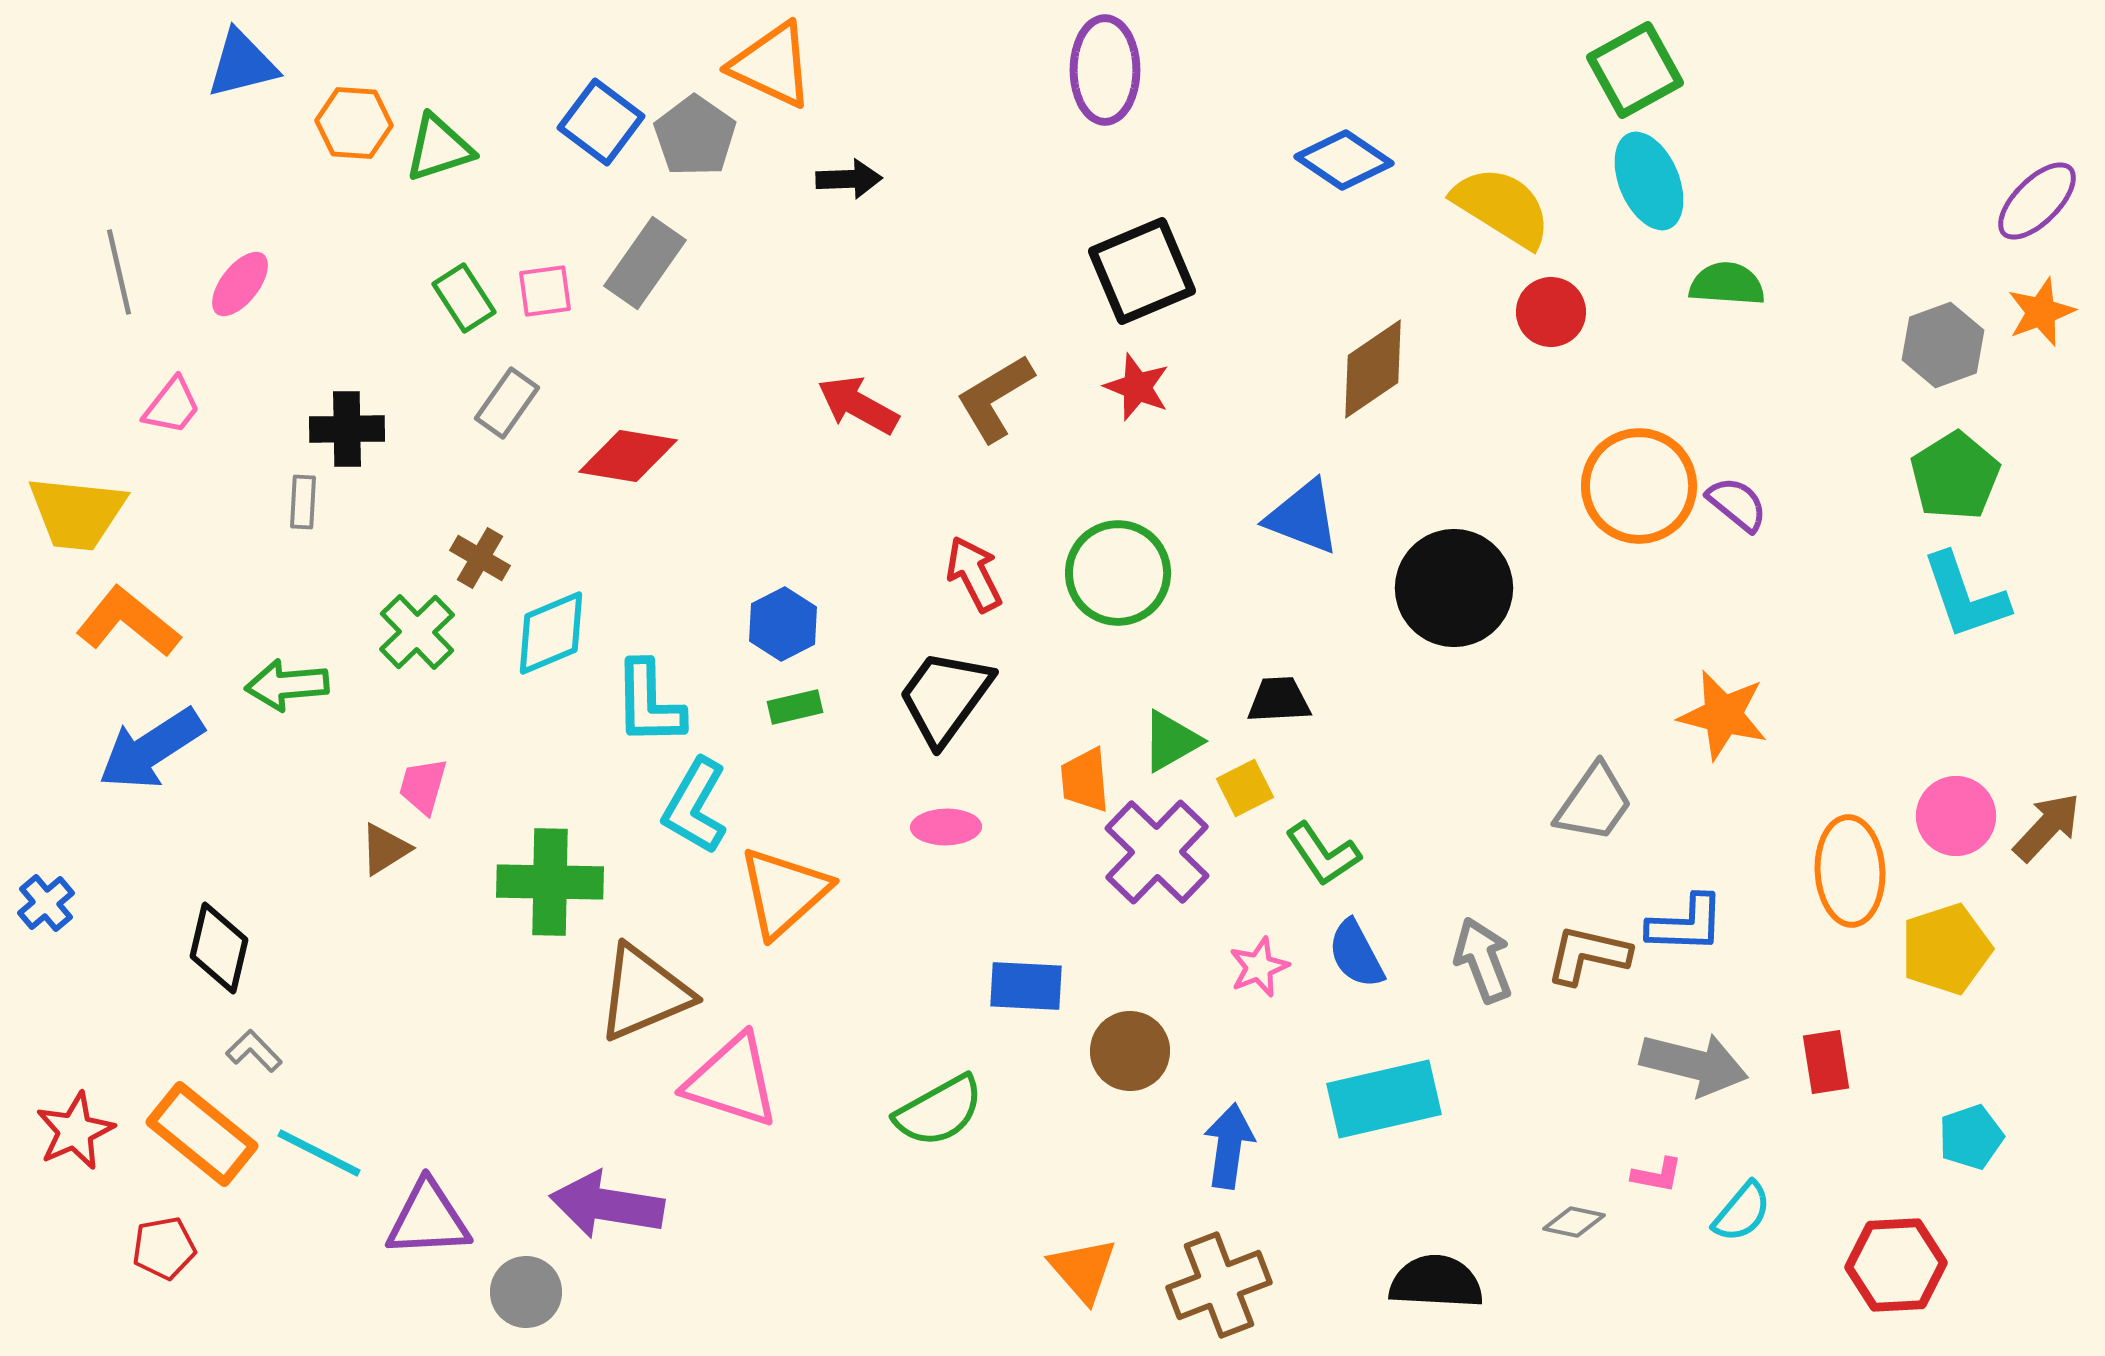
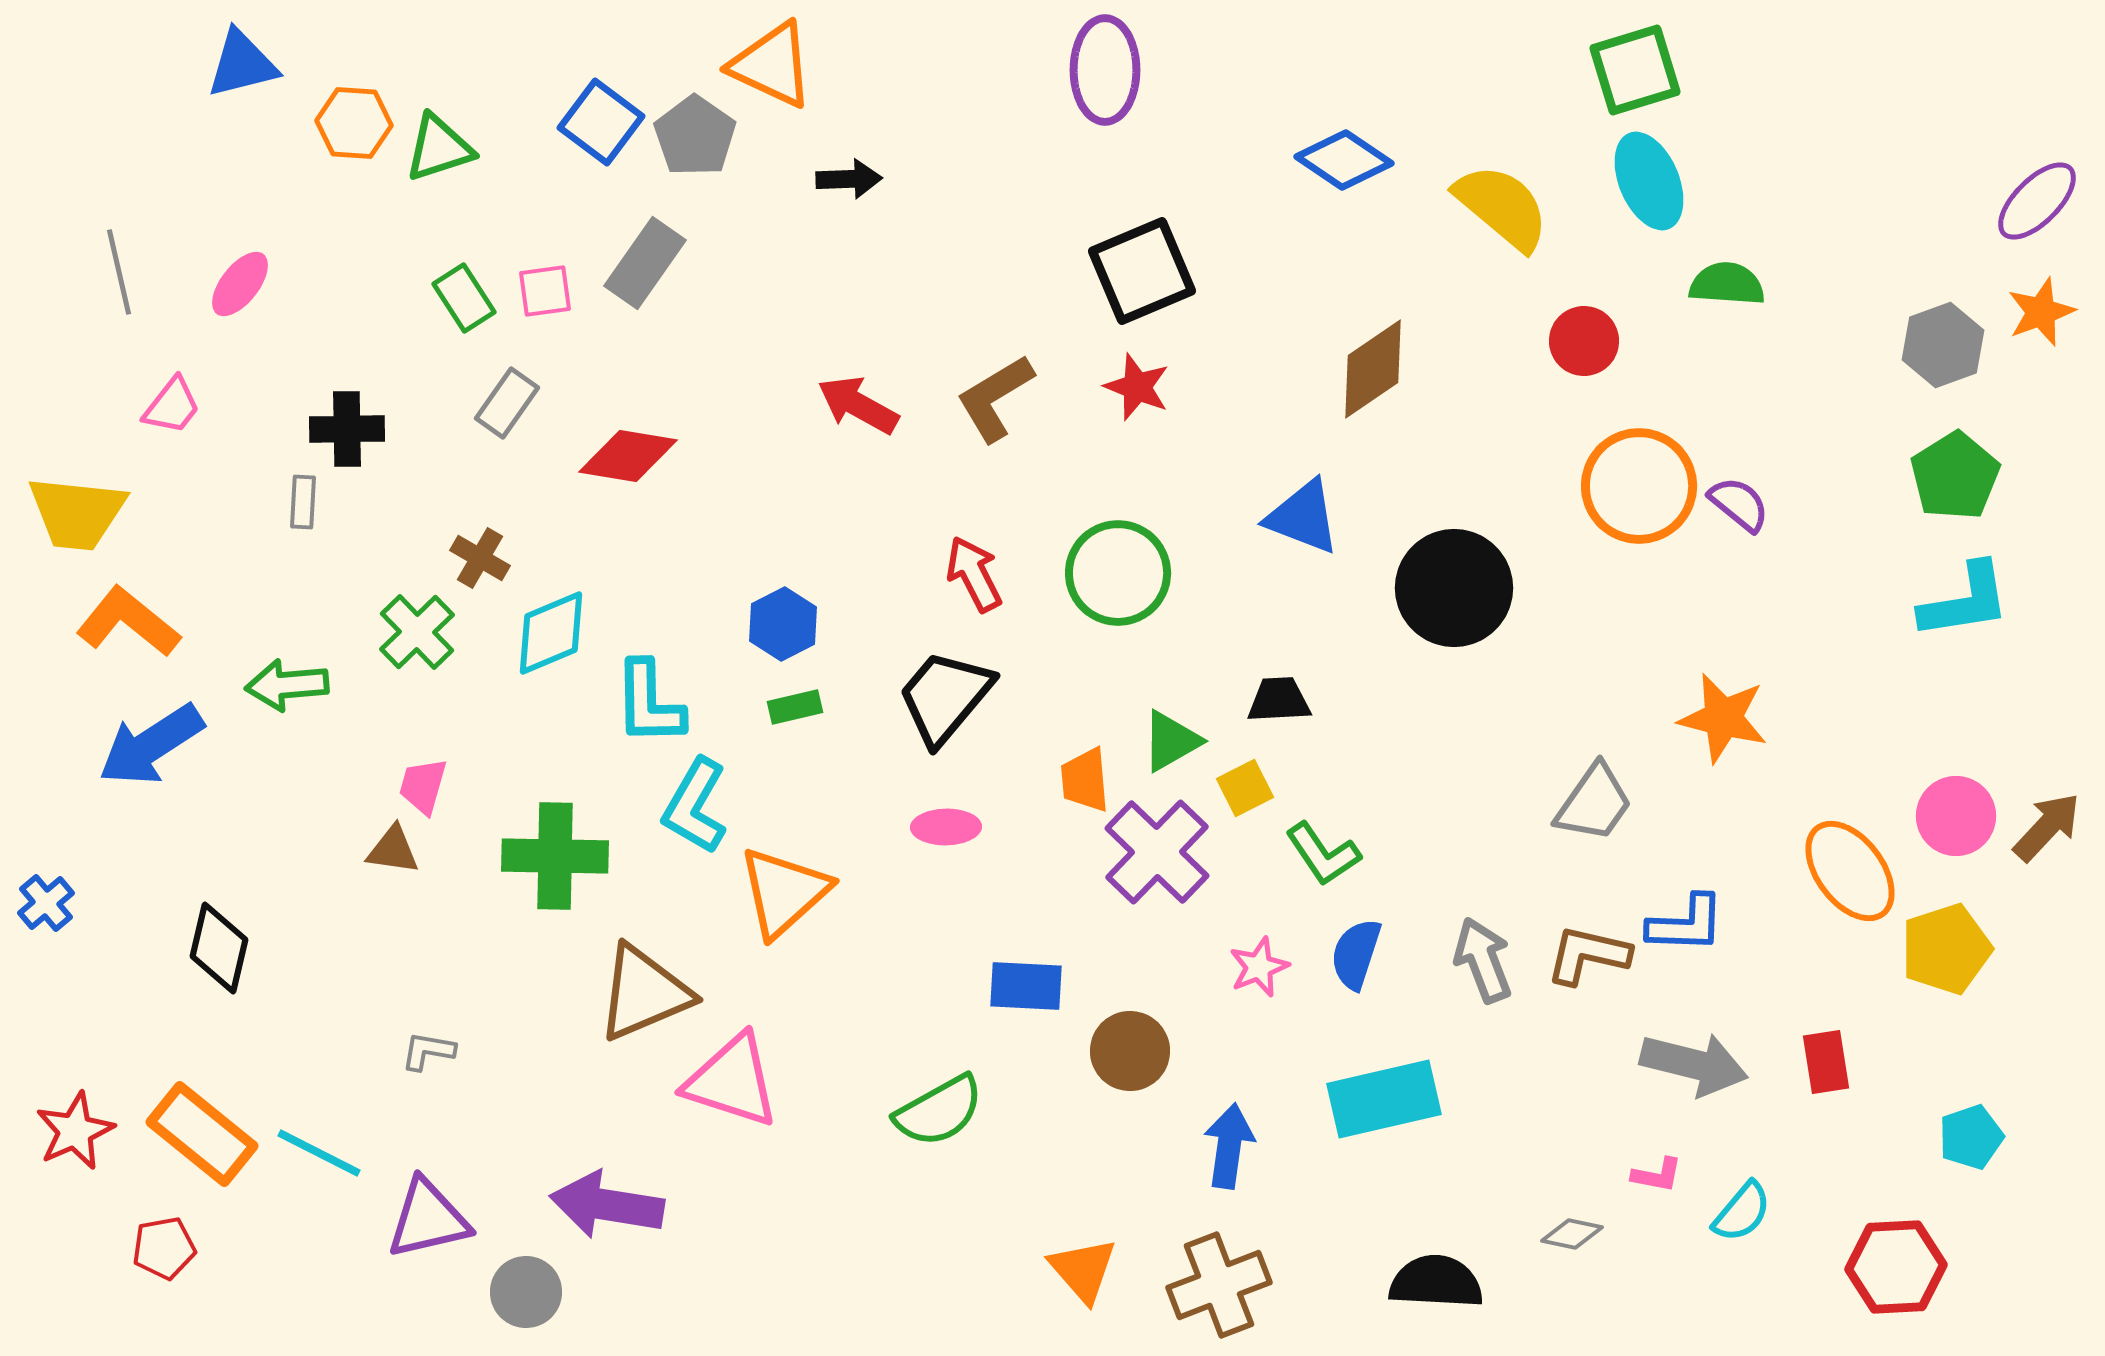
green square at (1635, 70): rotated 12 degrees clockwise
yellow semicircle at (1502, 207): rotated 8 degrees clockwise
red circle at (1551, 312): moved 33 px right, 29 px down
purple semicircle at (1737, 504): moved 2 px right
cyan L-shape at (1965, 596): moved 5 px down; rotated 80 degrees counterclockwise
black trapezoid at (945, 697): rotated 4 degrees clockwise
orange star at (1723, 715): moved 3 px down
blue arrow at (151, 749): moved 4 px up
brown triangle at (385, 849): moved 8 px right, 1 px down; rotated 40 degrees clockwise
orange ellipse at (1850, 871): rotated 34 degrees counterclockwise
green cross at (550, 882): moved 5 px right, 26 px up
blue semicircle at (1356, 954): rotated 46 degrees clockwise
gray L-shape at (254, 1051): moved 174 px right; rotated 36 degrees counterclockwise
purple triangle at (428, 1219): rotated 10 degrees counterclockwise
gray diamond at (1574, 1222): moved 2 px left, 12 px down
red hexagon at (1896, 1265): moved 2 px down
